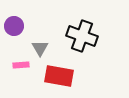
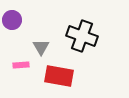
purple circle: moved 2 px left, 6 px up
gray triangle: moved 1 px right, 1 px up
